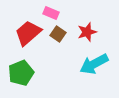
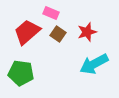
red trapezoid: moved 1 px left, 1 px up
green pentagon: rotated 30 degrees clockwise
